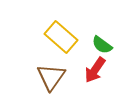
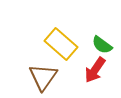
yellow rectangle: moved 7 px down
brown triangle: moved 8 px left
